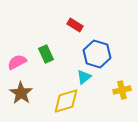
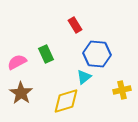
red rectangle: rotated 28 degrees clockwise
blue hexagon: rotated 12 degrees counterclockwise
